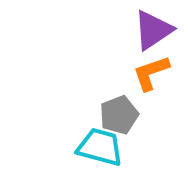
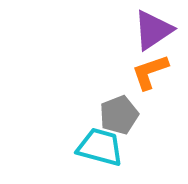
orange L-shape: moved 1 px left, 1 px up
